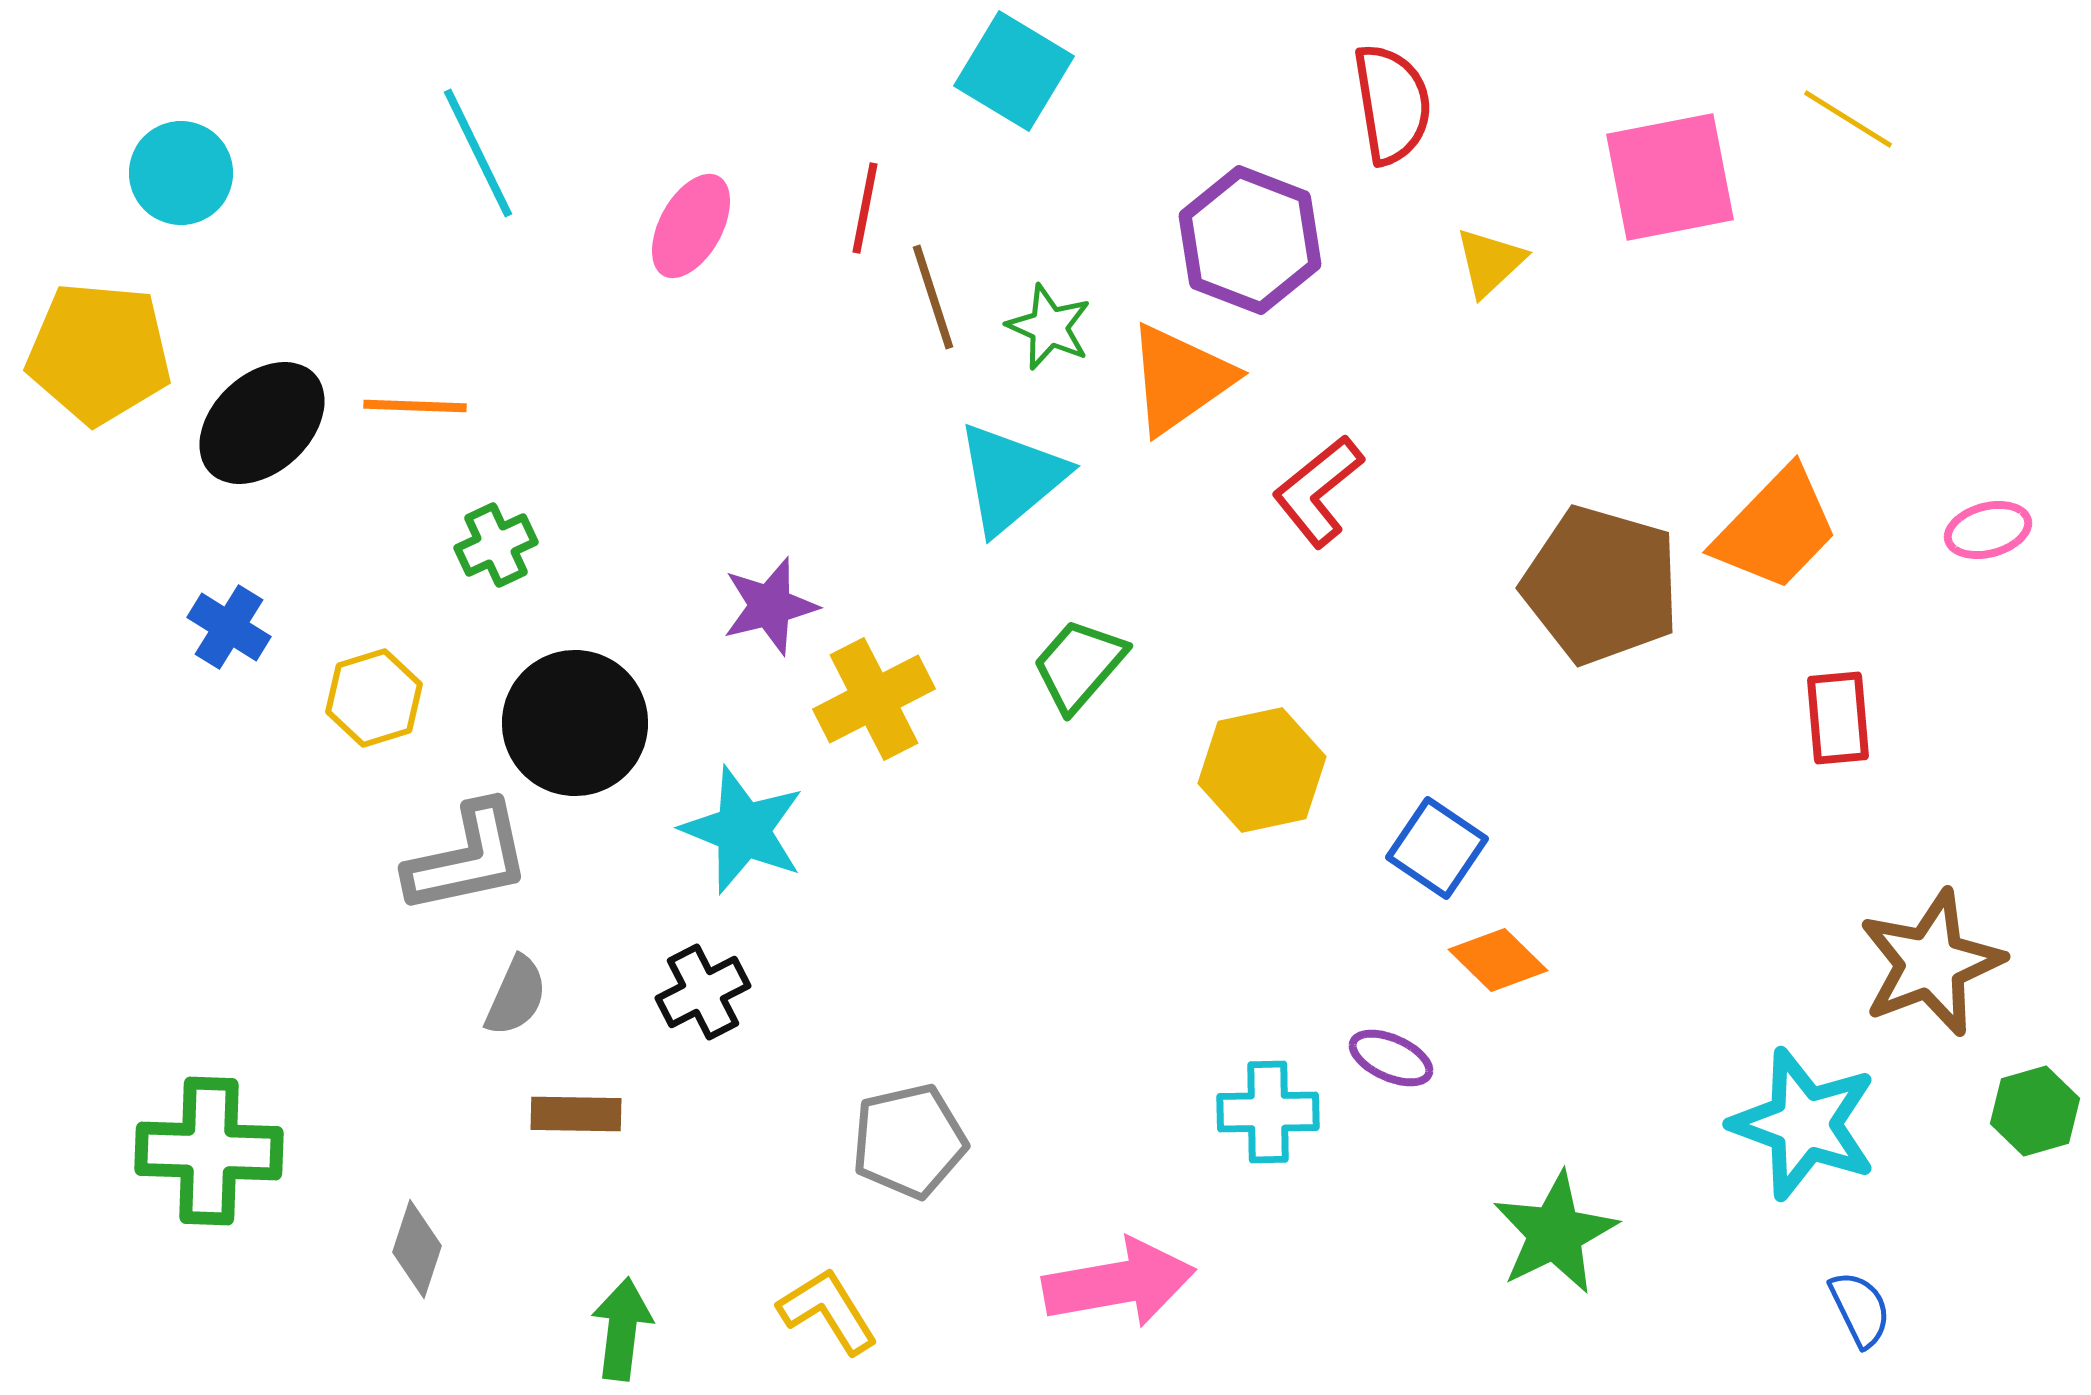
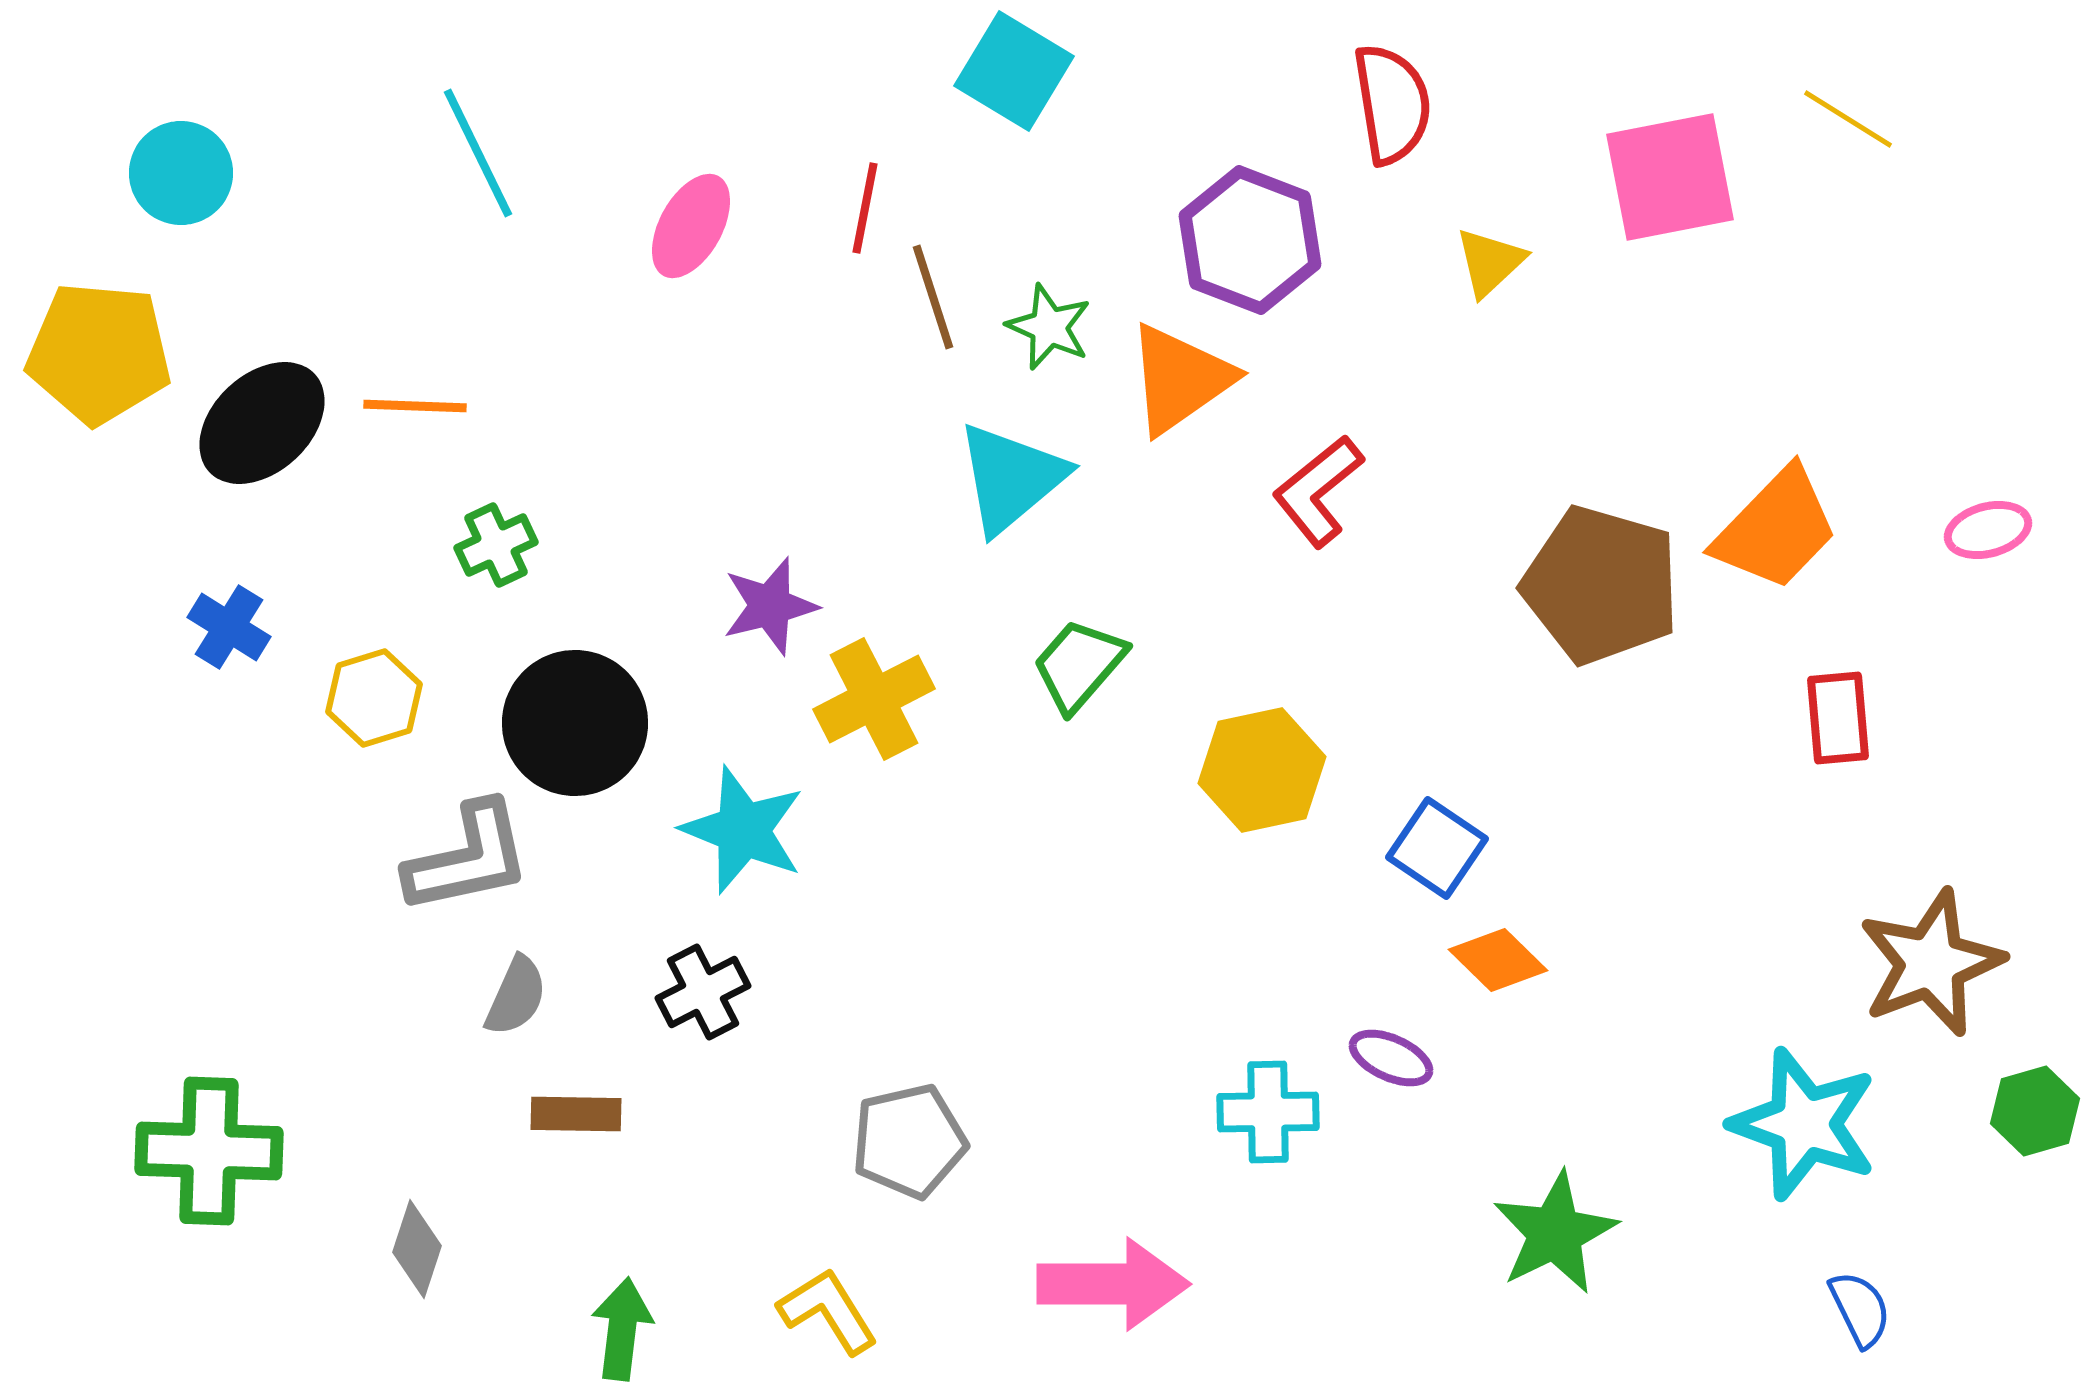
pink arrow at (1119, 1283): moved 6 px left, 1 px down; rotated 10 degrees clockwise
